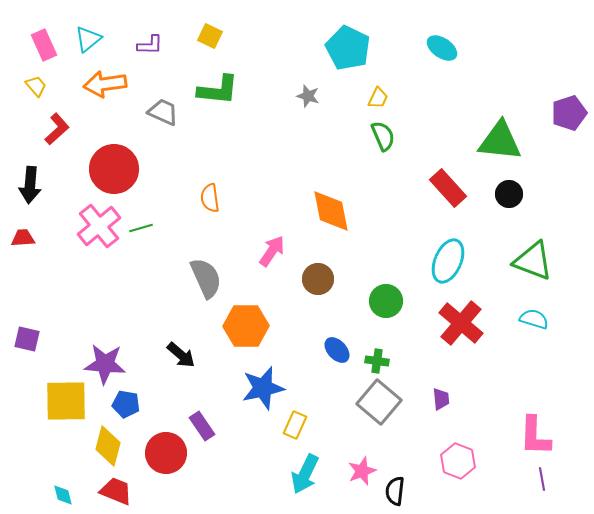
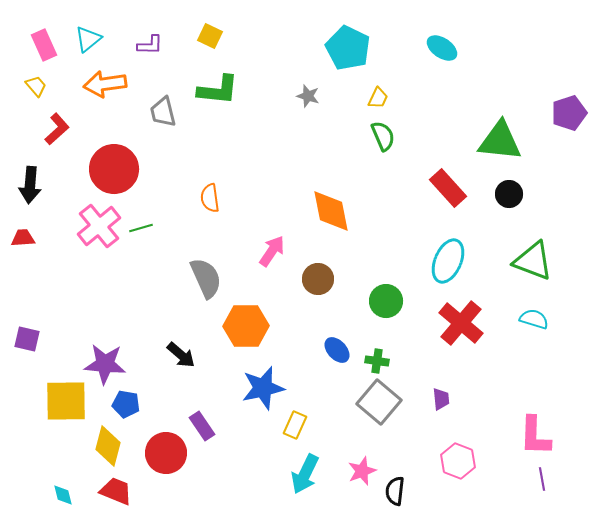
gray trapezoid at (163, 112): rotated 128 degrees counterclockwise
